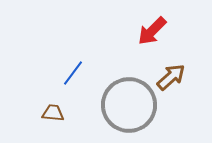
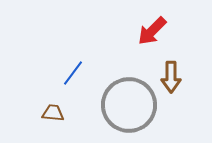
brown arrow: rotated 132 degrees clockwise
